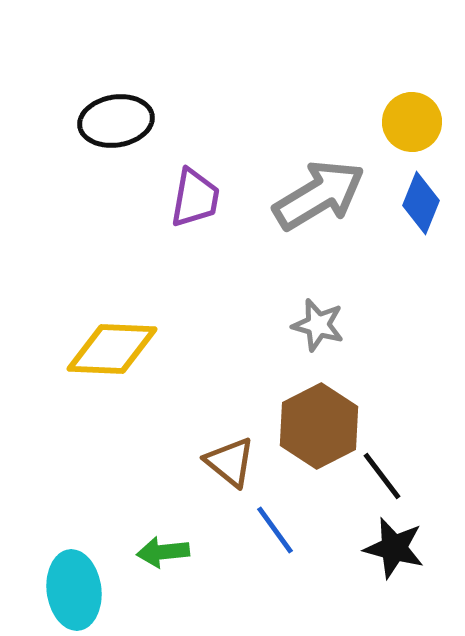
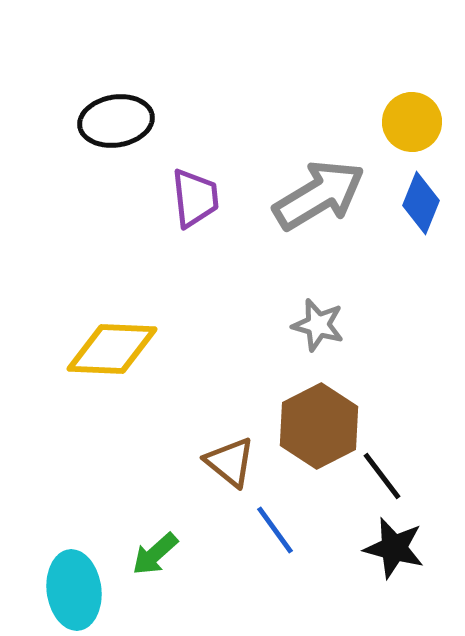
purple trapezoid: rotated 16 degrees counterclockwise
green arrow: moved 8 px left, 2 px down; rotated 36 degrees counterclockwise
